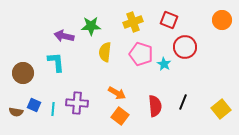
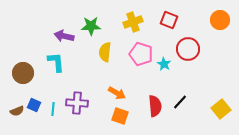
orange circle: moved 2 px left
red circle: moved 3 px right, 2 px down
black line: moved 3 px left; rotated 21 degrees clockwise
brown semicircle: moved 1 px right, 1 px up; rotated 32 degrees counterclockwise
orange square: rotated 18 degrees counterclockwise
